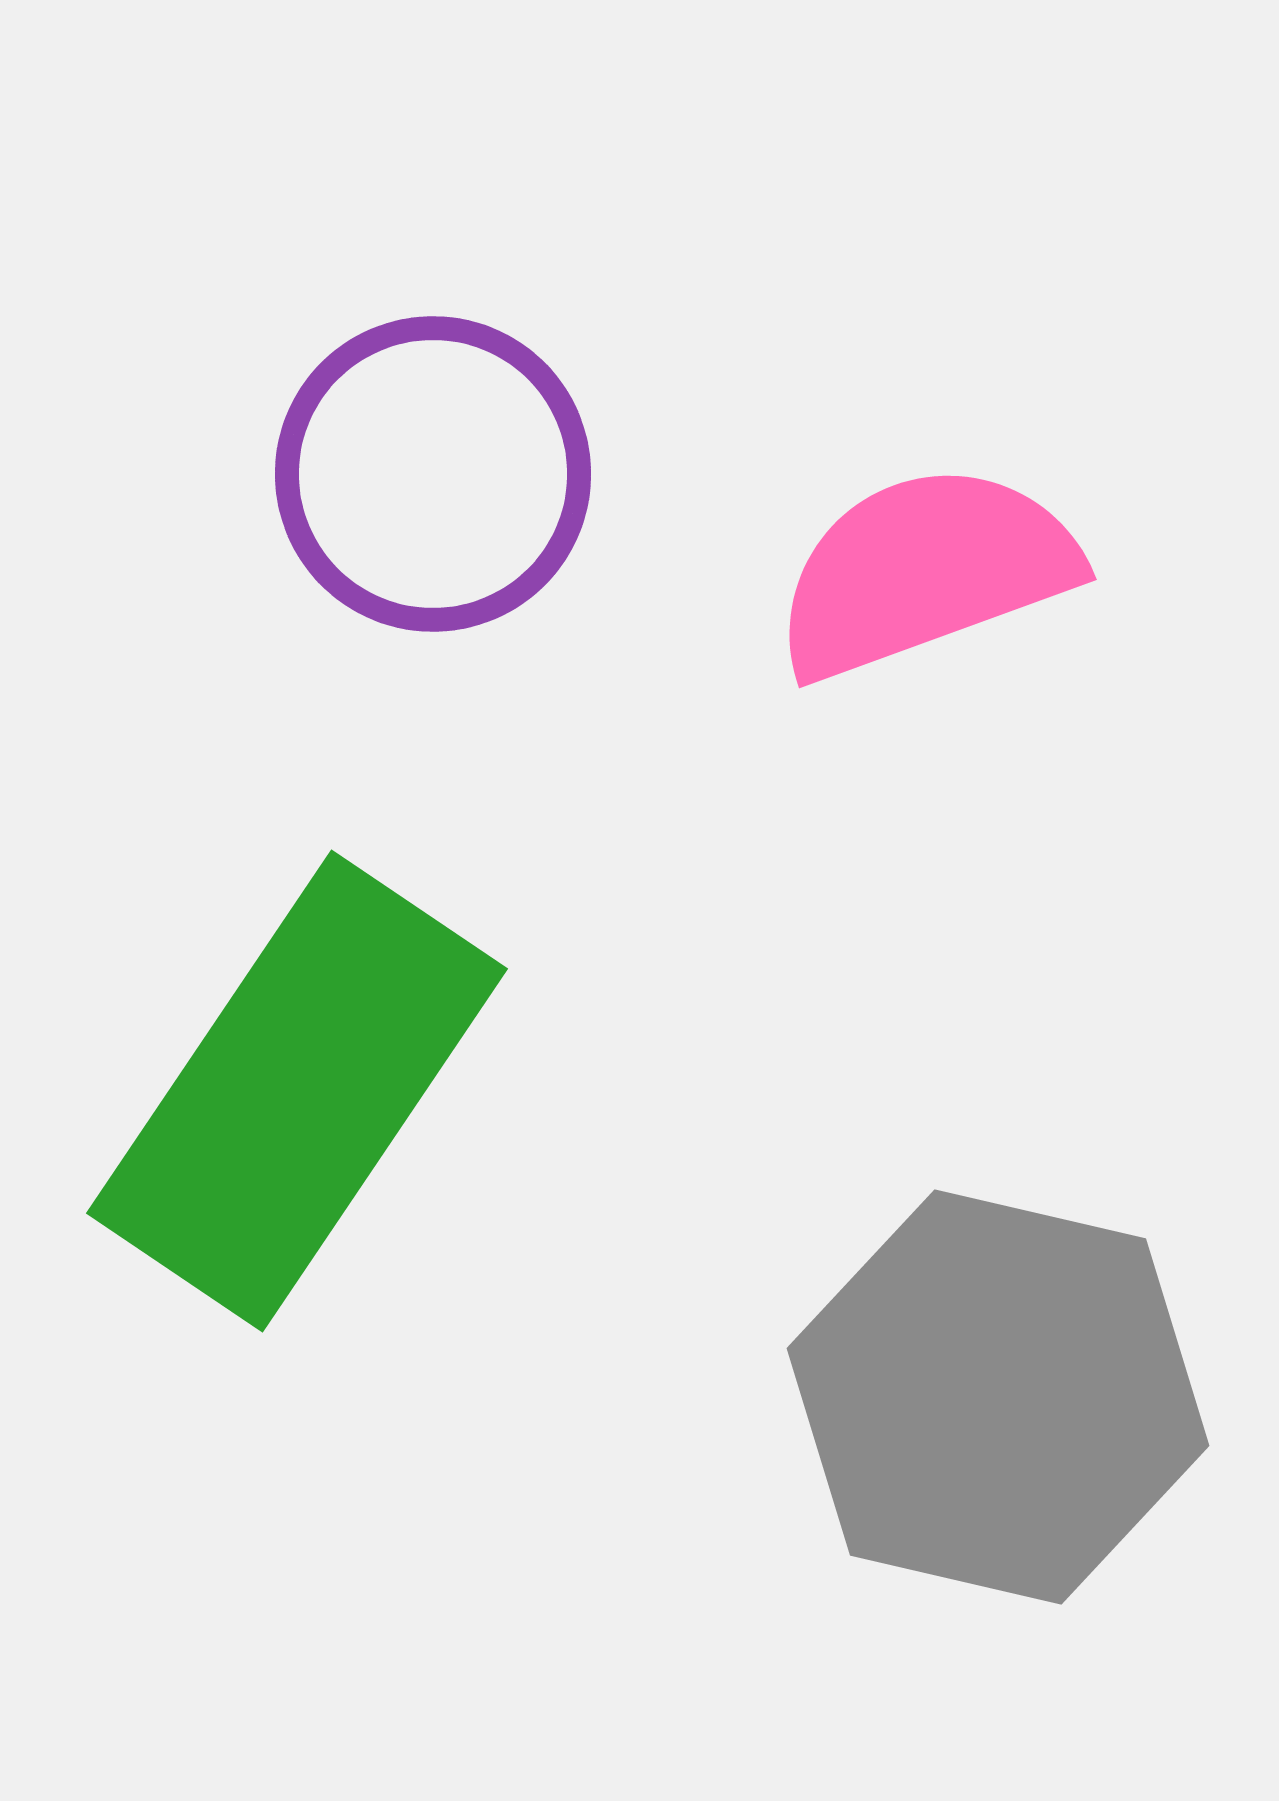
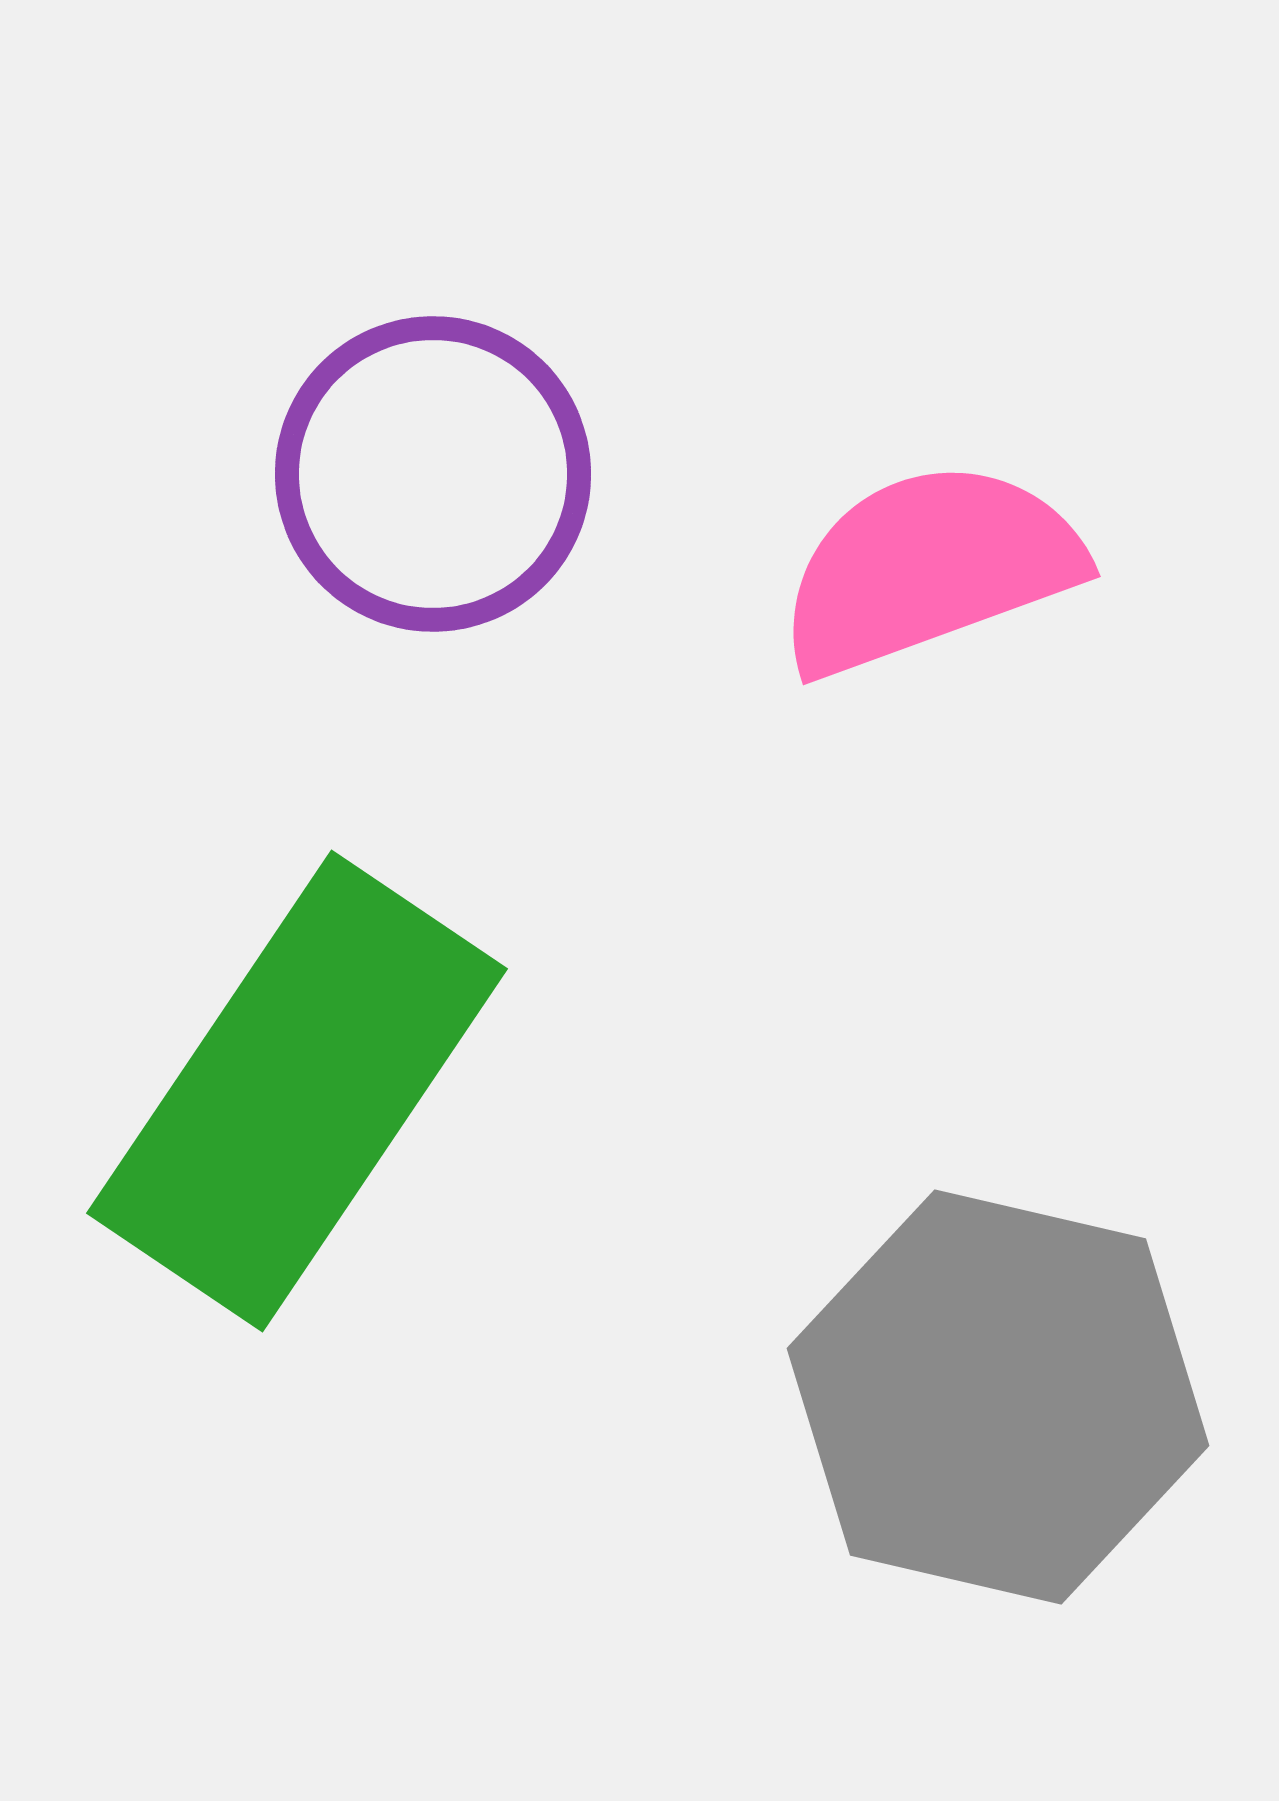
pink semicircle: moved 4 px right, 3 px up
